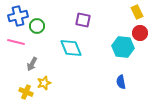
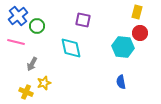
yellow rectangle: rotated 40 degrees clockwise
blue cross: rotated 24 degrees counterclockwise
cyan diamond: rotated 10 degrees clockwise
